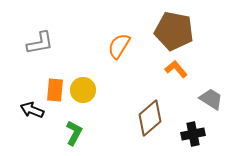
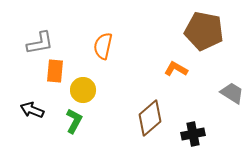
brown pentagon: moved 30 px right
orange semicircle: moved 16 px left; rotated 20 degrees counterclockwise
orange L-shape: rotated 20 degrees counterclockwise
orange rectangle: moved 19 px up
gray trapezoid: moved 21 px right, 6 px up
green L-shape: moved 12 px up
